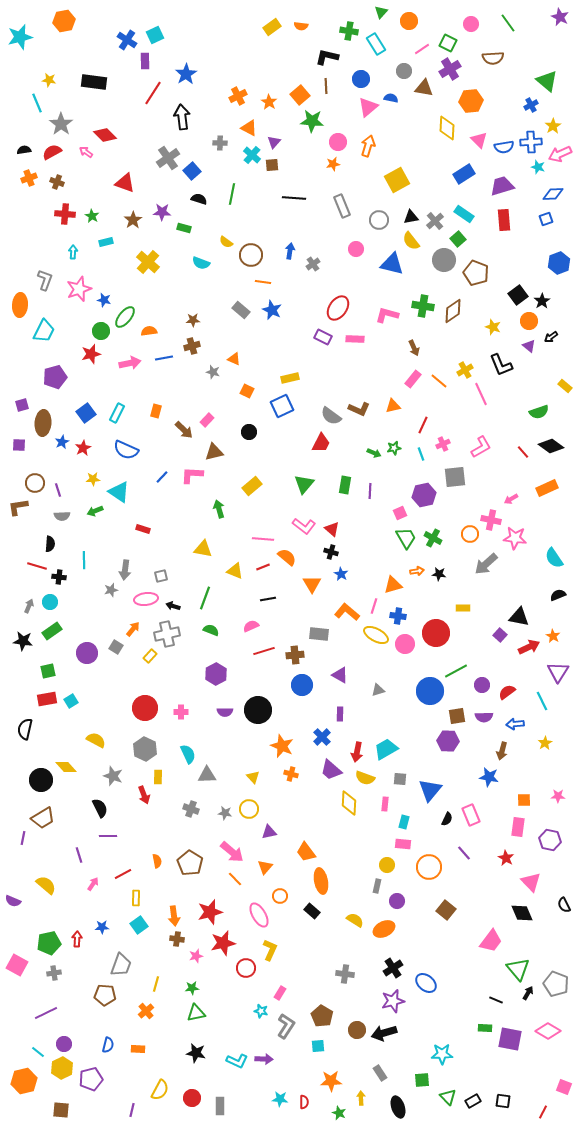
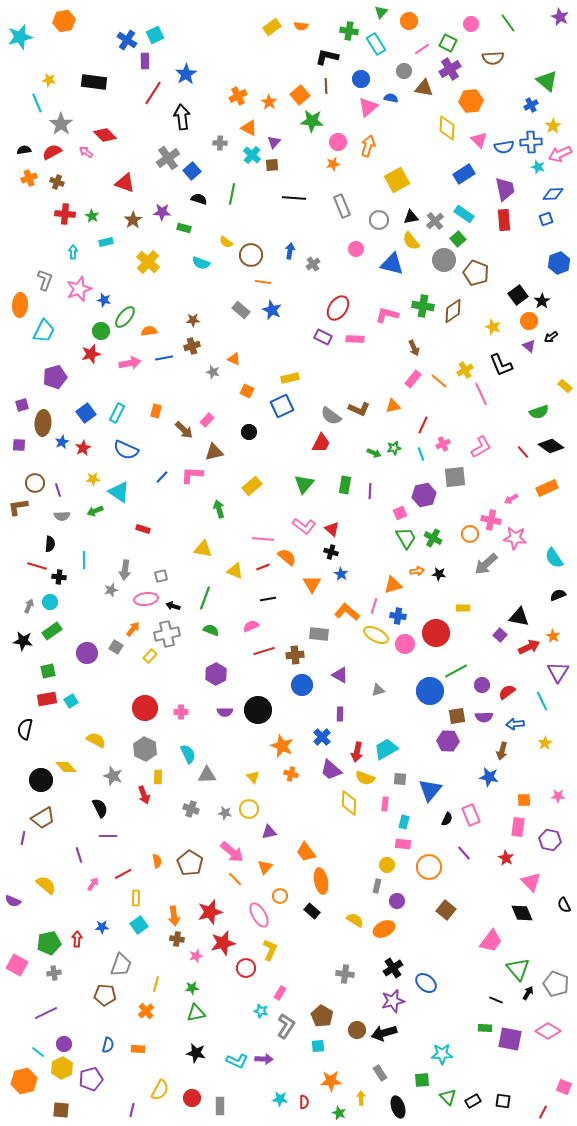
purple trapezoid at (502, 186): moved 3 px right, 3 px down; rotated 95 degrees clockwise
